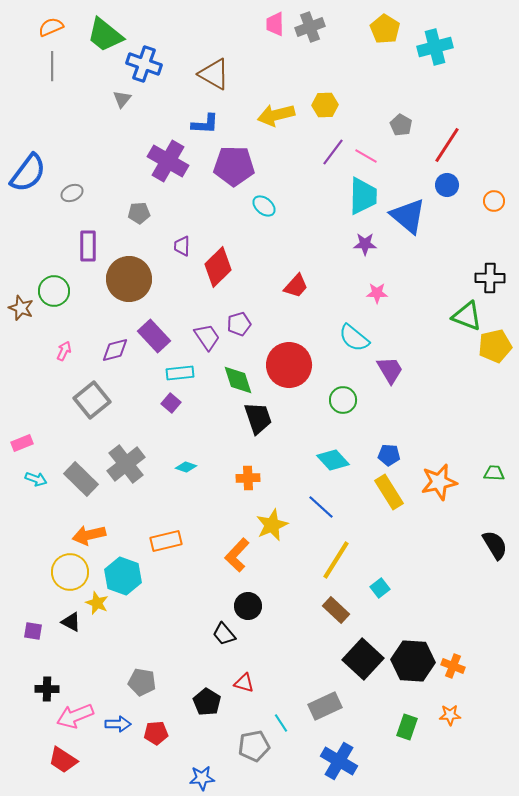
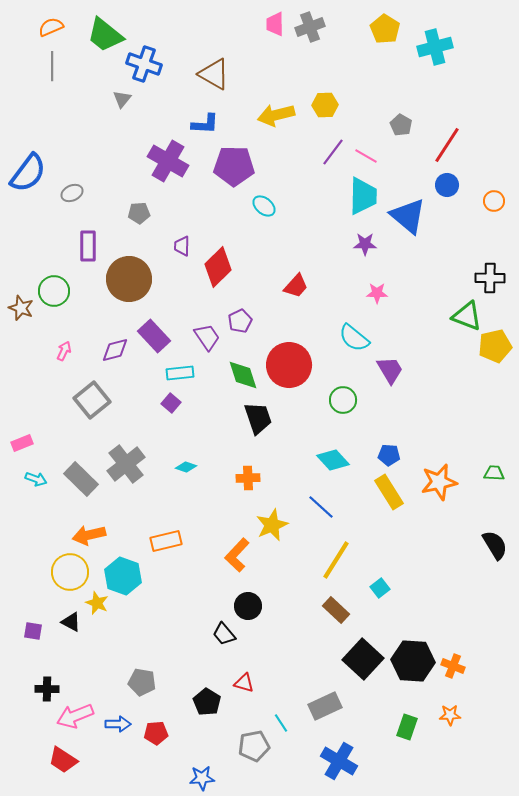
purple pentagon at (239, 324): moved 1 px right, 3 px up; rotated 10 degrees counterclockwise
green diamond at (238, 380): moved 5 px right, 5 px up
